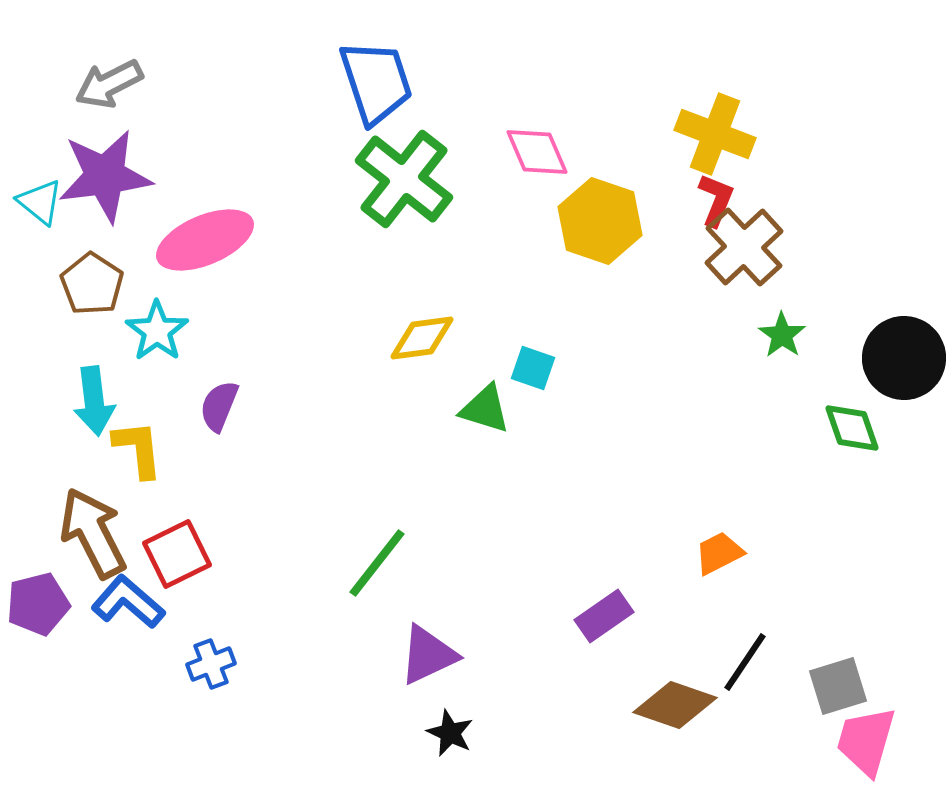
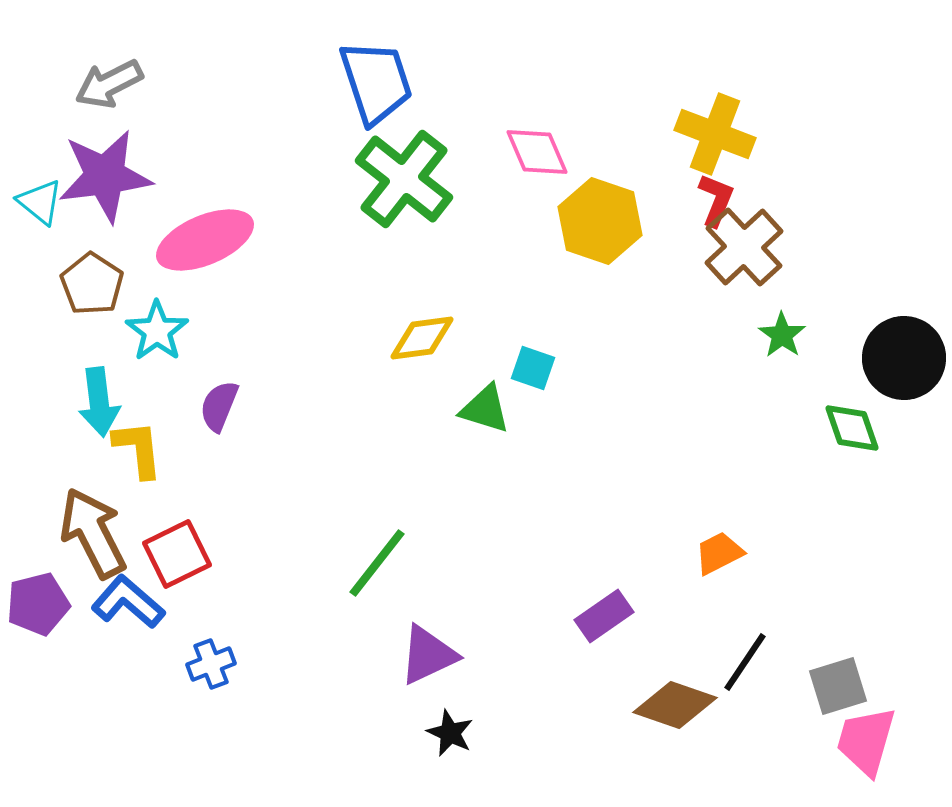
cyan arrow: moved 5 px right, 1 px down
